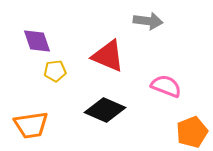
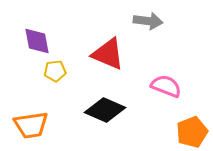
purple diamond: rotated 8 degrees clockwise
red triangle: moved 2 px up
